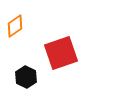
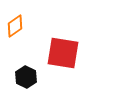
red square: moved 2 px right; rotated 28 degrees clockwise
